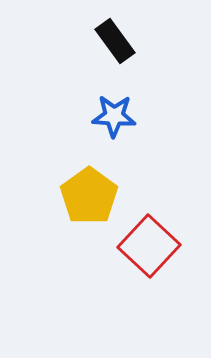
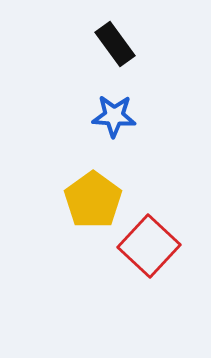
black rectangle: moved 3 px down
yellow pentagon: moved 4 px right, 4 px down
